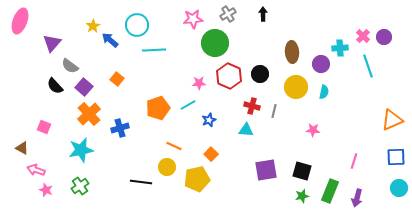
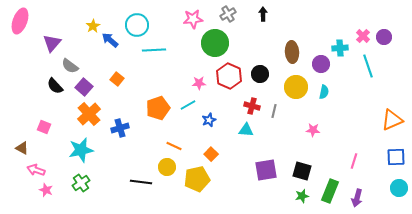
green cross at (80, 186): moved 1 px right, 3 px up
